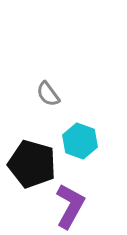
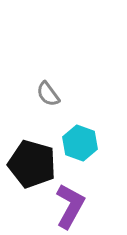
cyan hexagon: moved 2 px down
